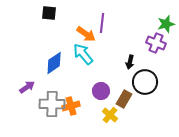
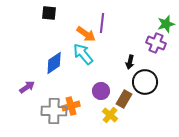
gray cross: moved 2 px right, 7 px down
